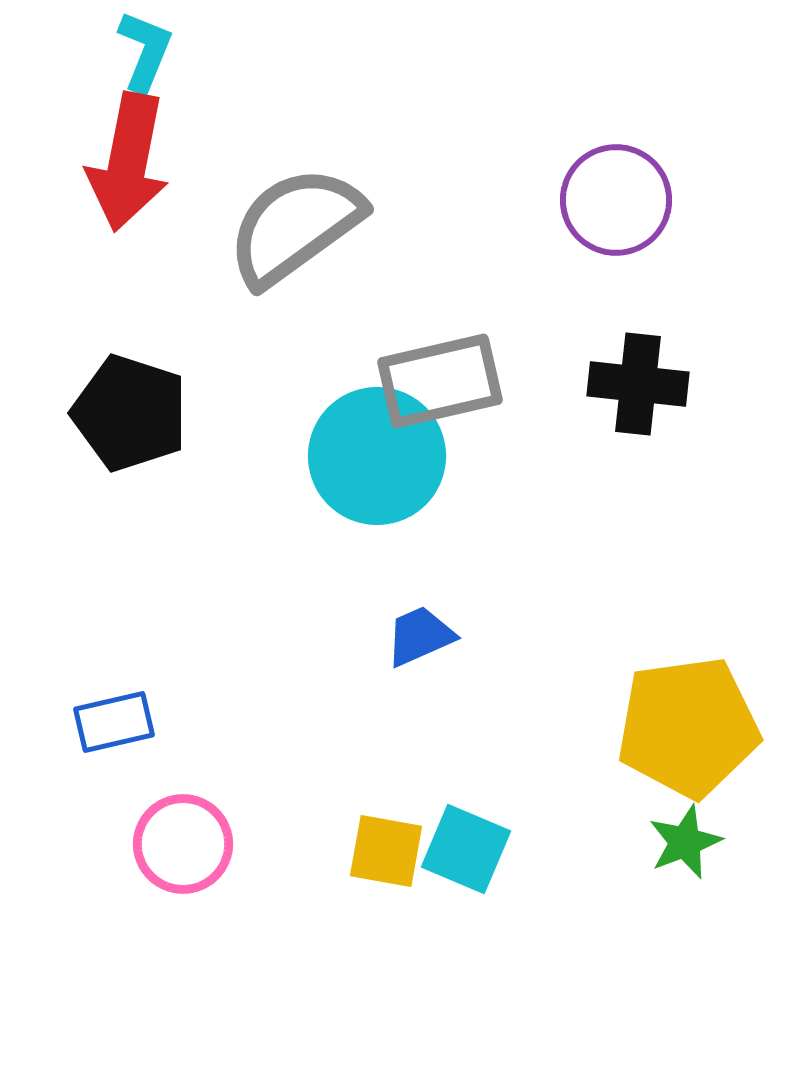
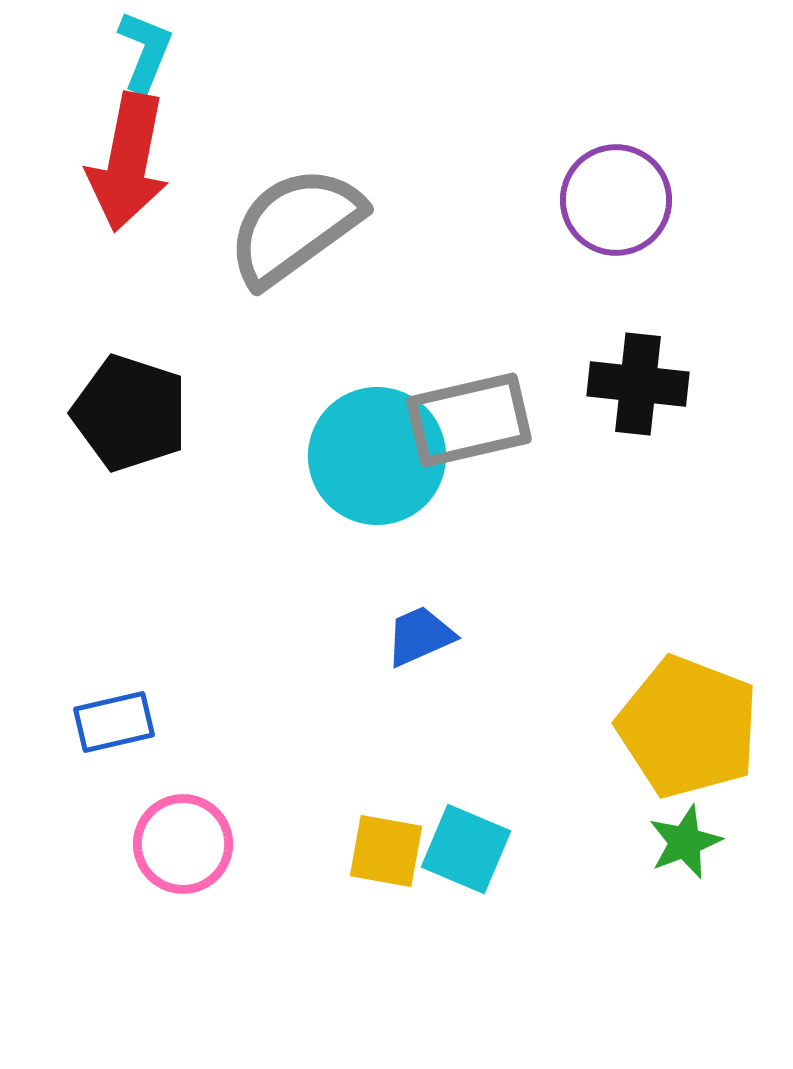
gray rectangle: moved 29 px right, 39 px down
yellow pentagon: rotated 29 degrees clockwise
